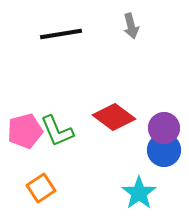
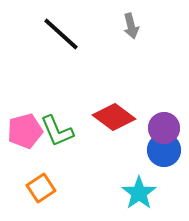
black line: rotated 51 degrees clockwise
